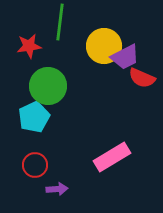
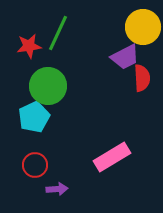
green line: moved 2 px left, 11 px down; rotated 18 degrees clockwise
yellow circle: moved 39 px right, 19 px up
red semicircle: rotated 116 degrees counterclockwise
